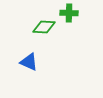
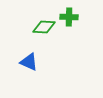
green cross: moved 4 px down
